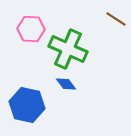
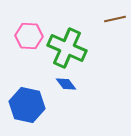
brown line: moved 1 px left; rotated 45 degrees counterclockwise
pink hexagon: moved 2 px left, 7 px down
green cross: moved 1 px left, 1 px up
